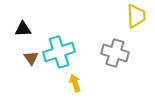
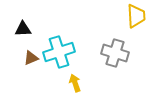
brown triangle: rotated 42 degrees clockwise
